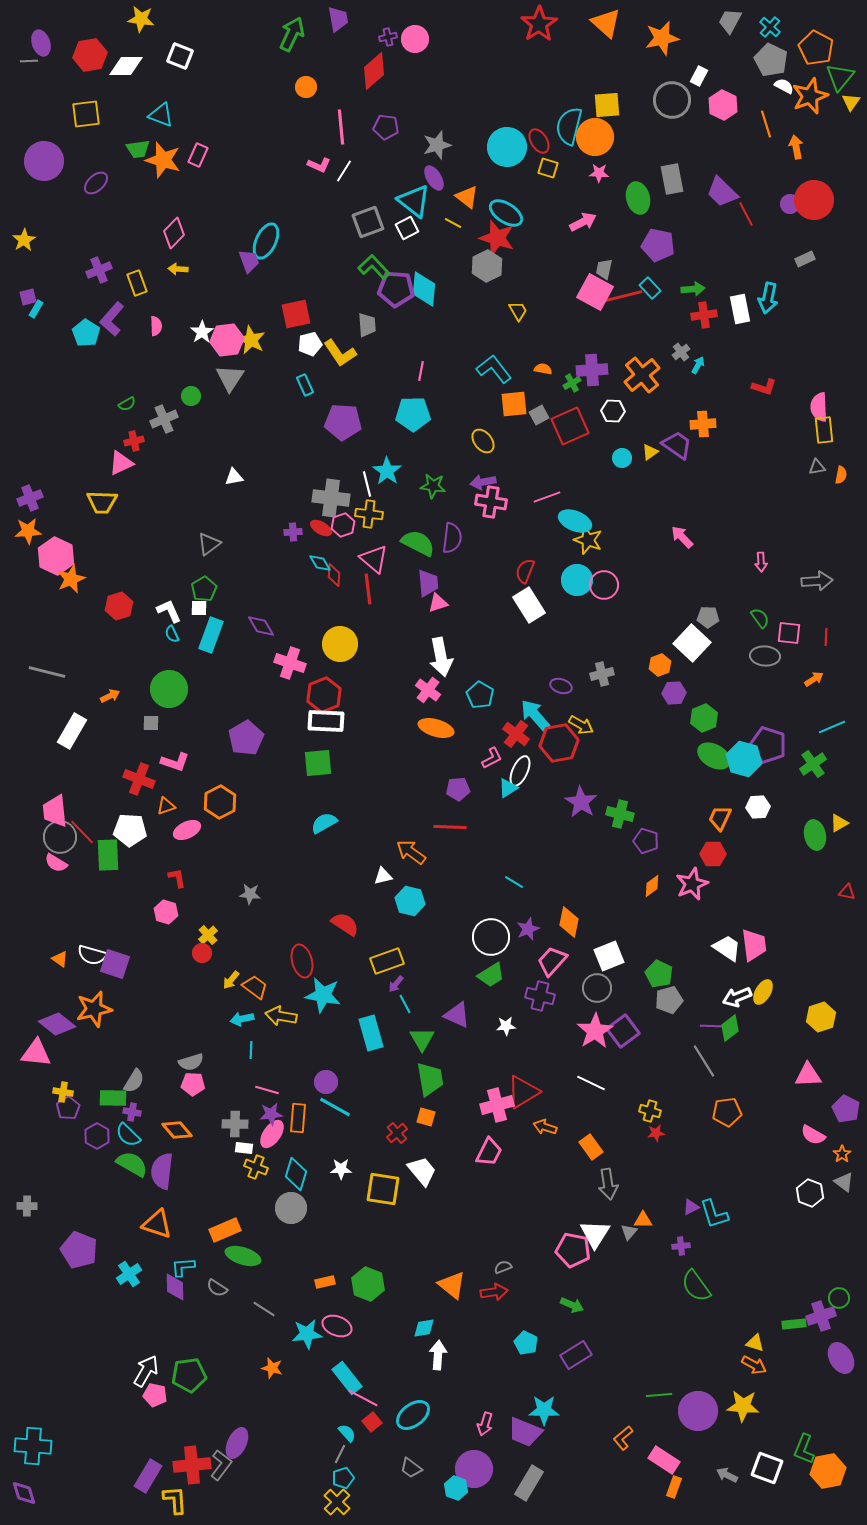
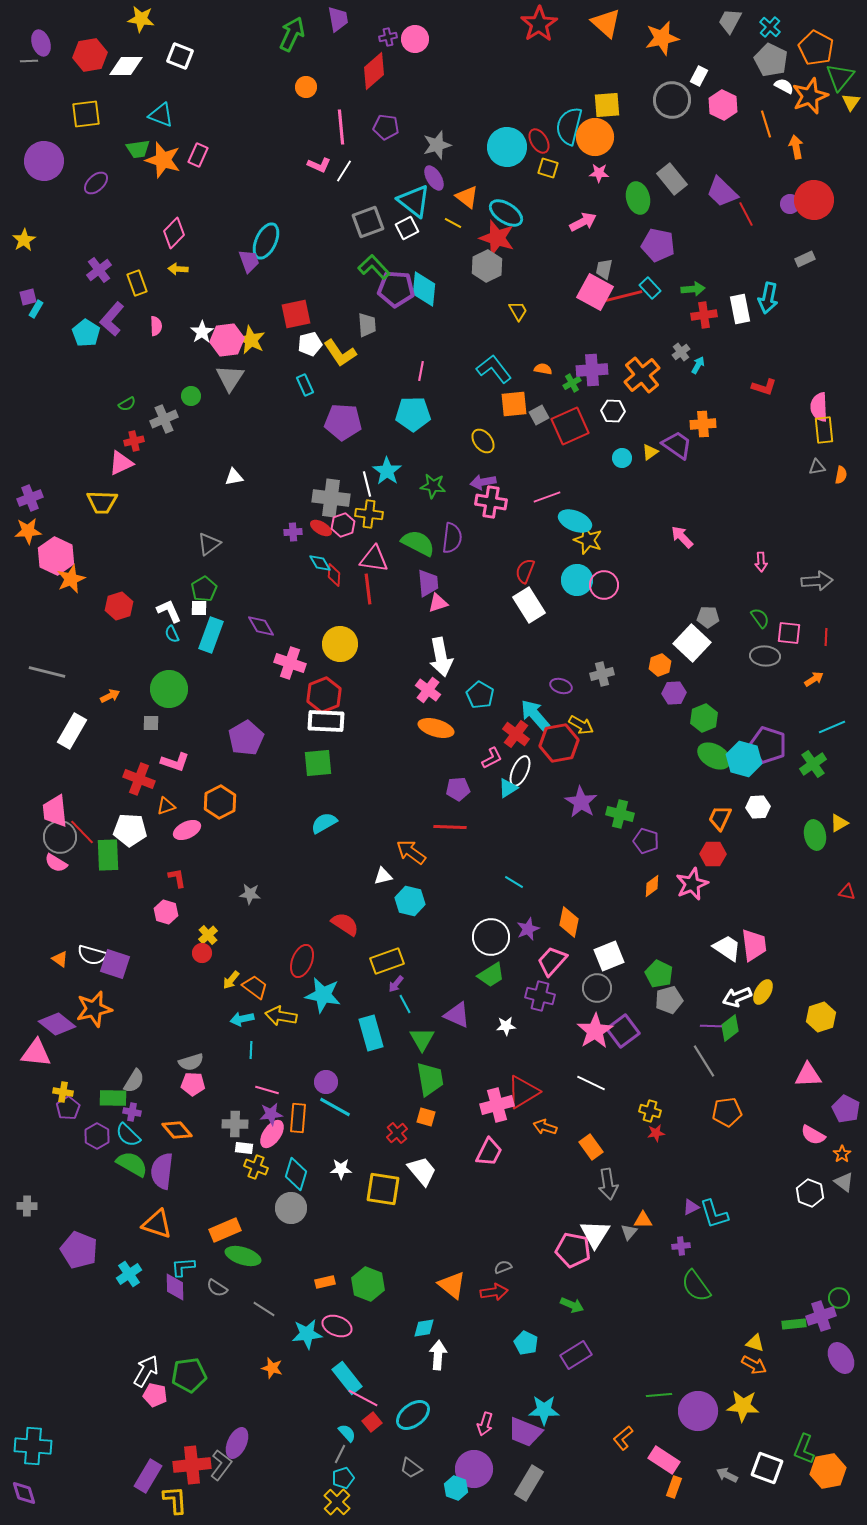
gray rectangle at (672, 179): rotated 28 degrees counterclockwise
purple cross at (99, 270): rotated 15 degrees counterclockwise
pink triangle at (374, 559): rotated 32 degrees counterclockwise
red ellipse at (302, 961): rotated 36 degrees clockwise
